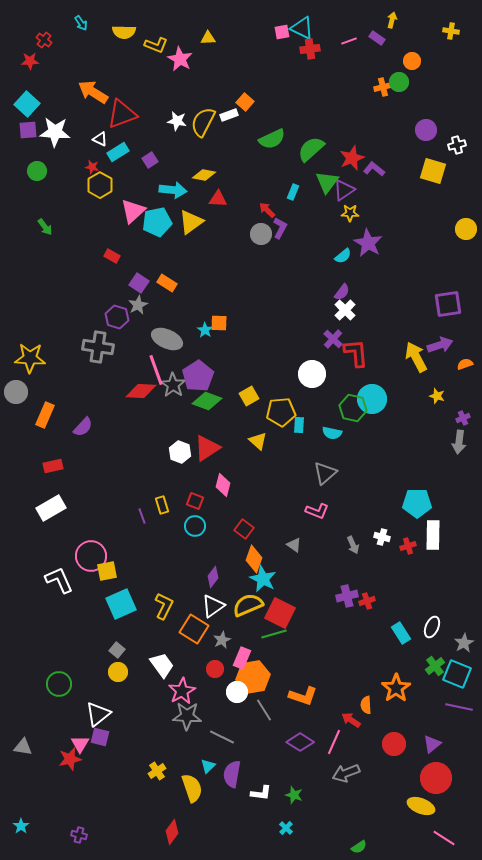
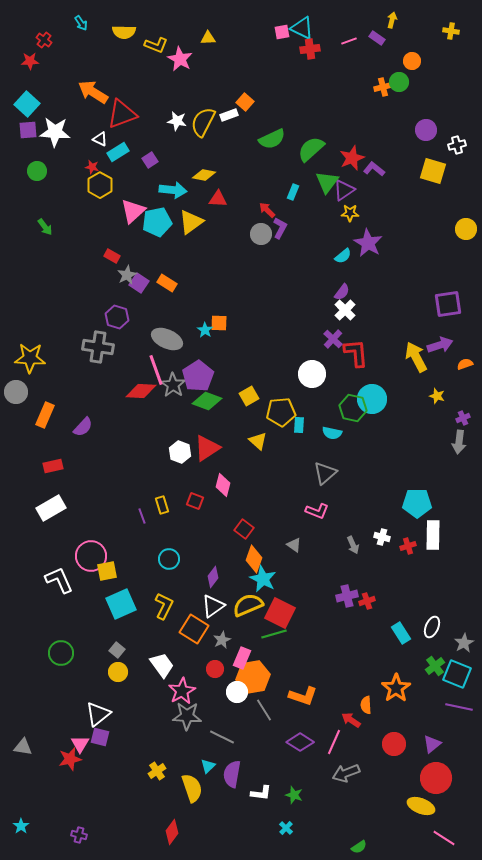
gray star at (138, 305): moved 11 px left, 30 px up
cyan circle at (195, 526): moved 26 px left, 33 px down
green circle at (59, 684): moved 2 px right, 31 px up
